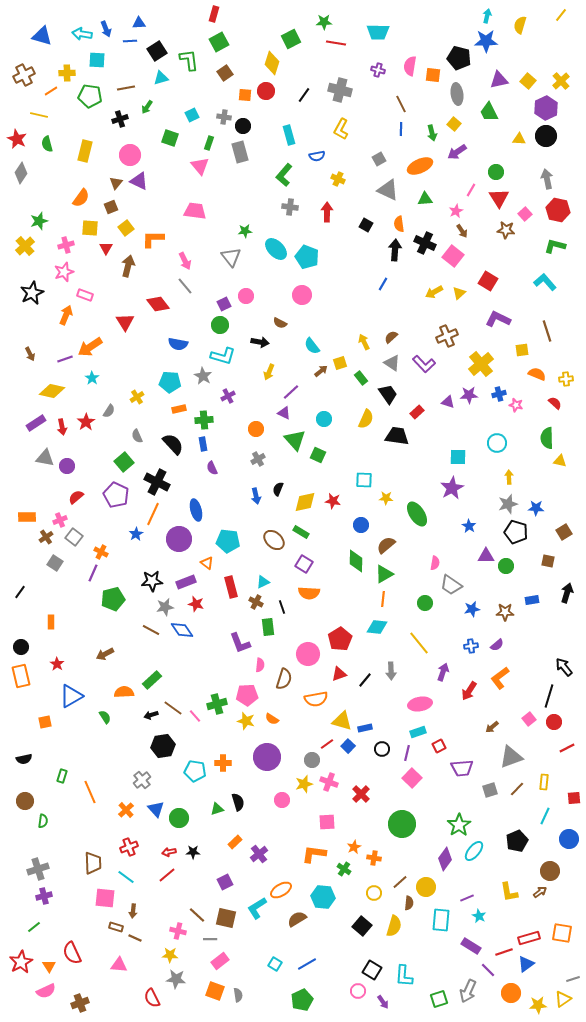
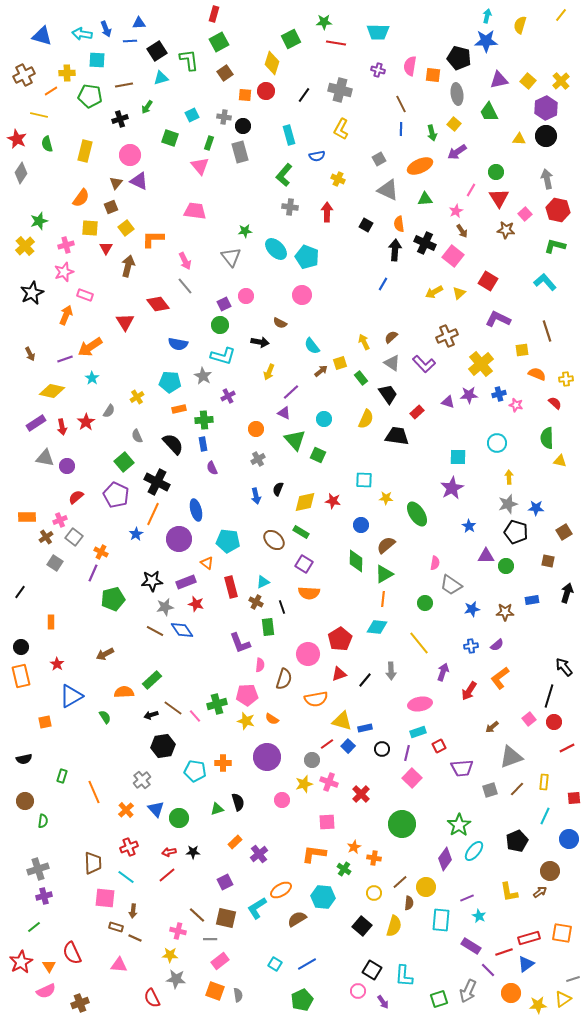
brown line at (126, 88): moved 2 px left, 3 px up
brown line at (151, 630): moved 4 px right, 1 px down
orange line at (90, 792): moved 4 px right
